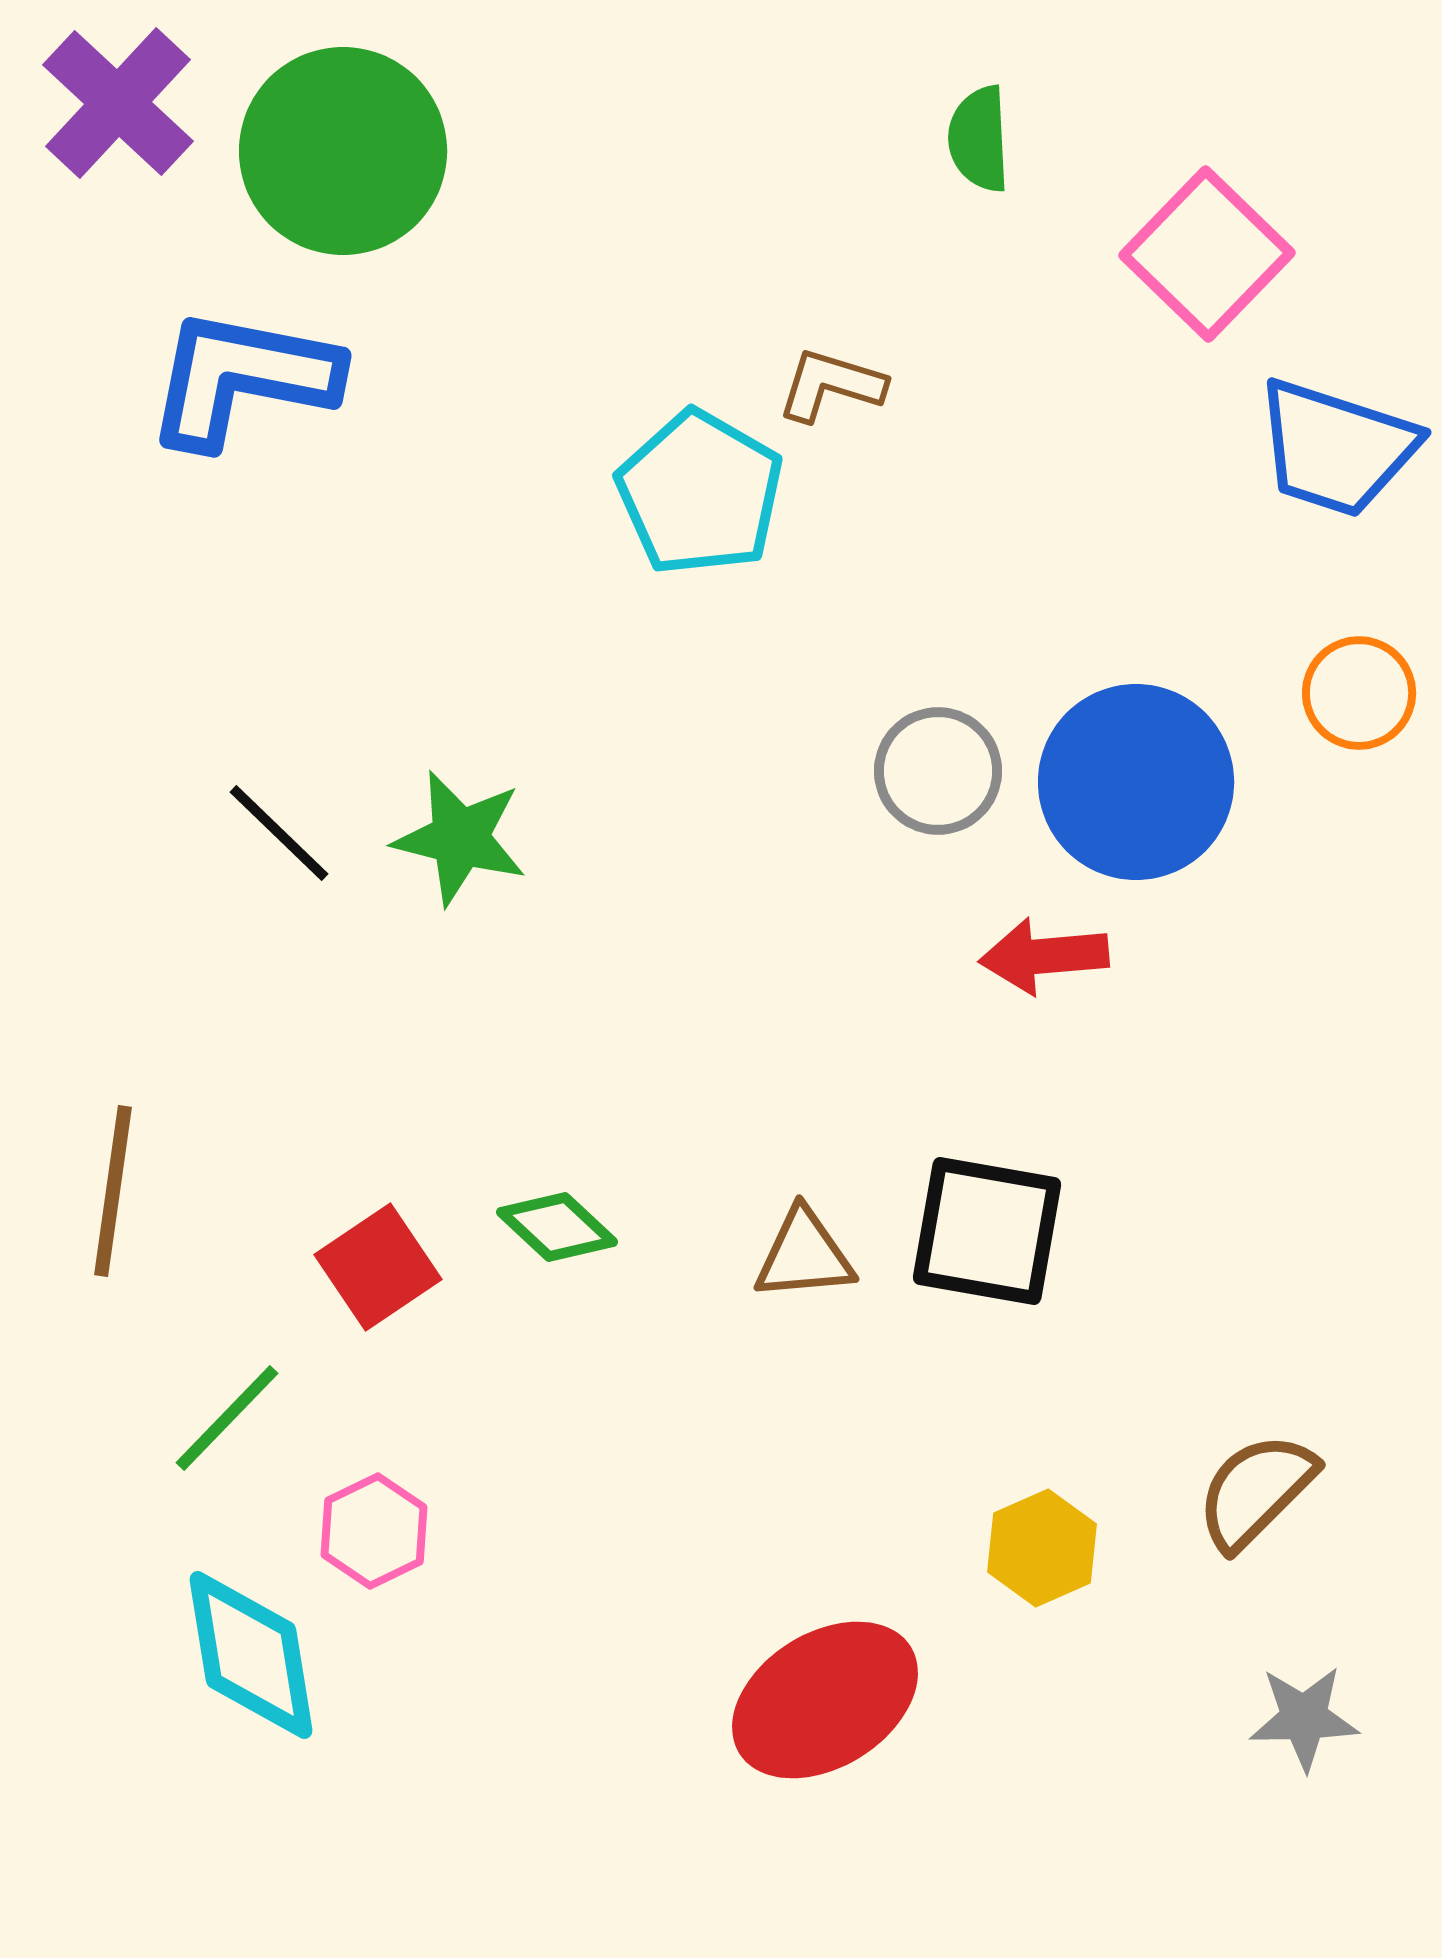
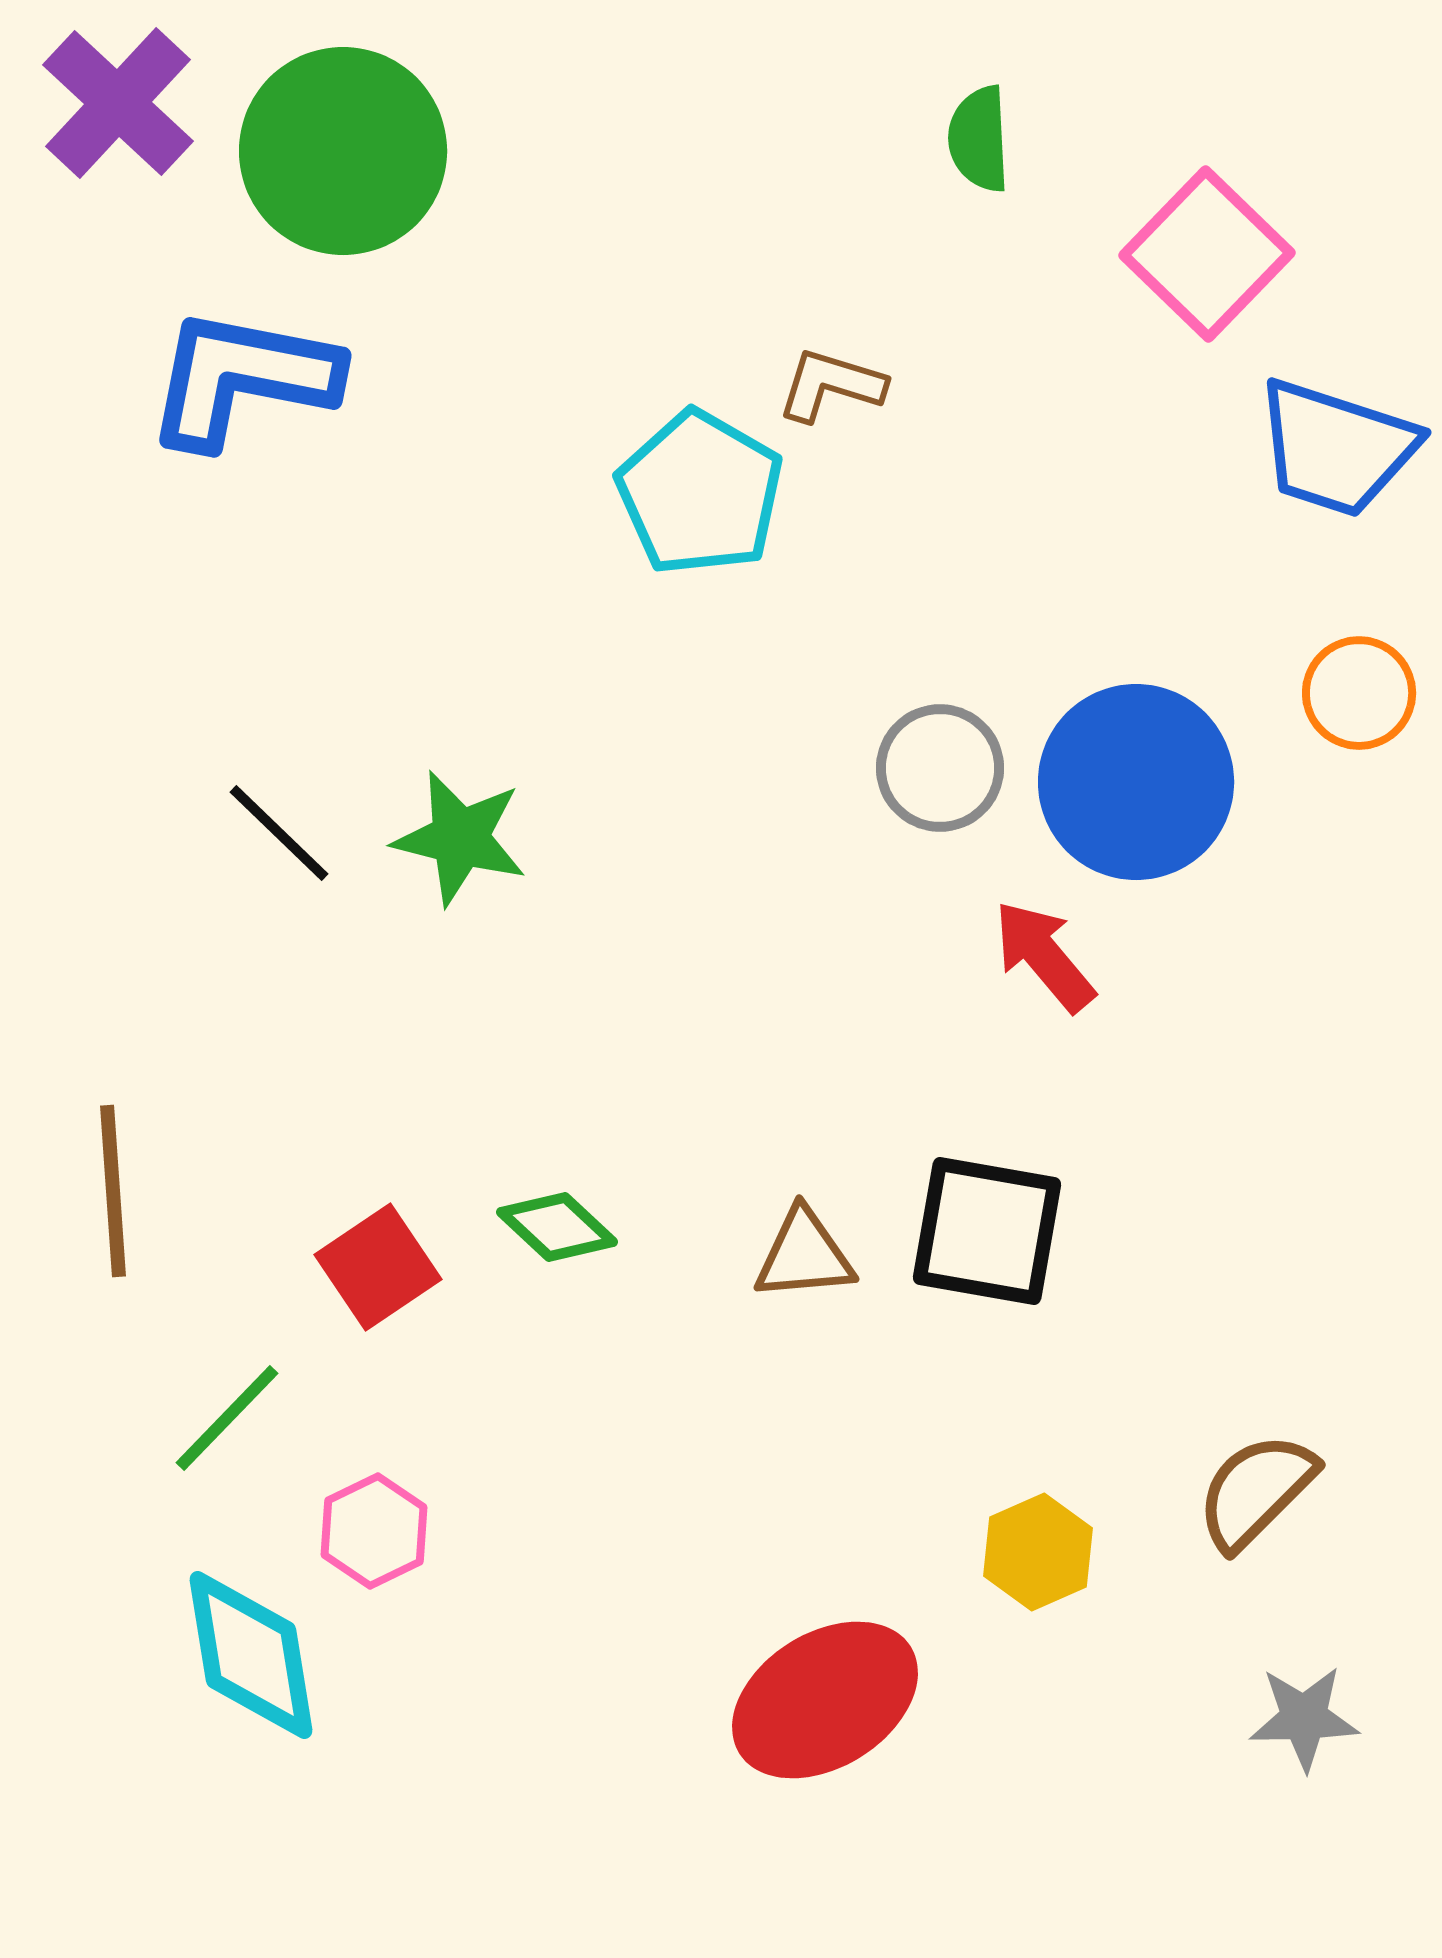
gray circle: moved 2 px right, 3 px up
red arrow: rotated 55 degrees clockwise
brown line: rotated 12 degrees counterclockwise
yellow hexagon: moved 4 px left, 4 px down
